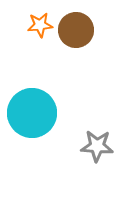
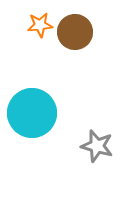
brown circle: moved 1 px left, 2 px down
gray star: rotated 12 degrees clockwise
